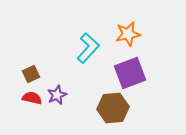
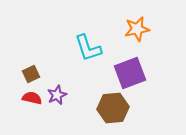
orange star: moved 9 px right, 5 px up
cyan L-shape: rotated 120 degrees clockwise
